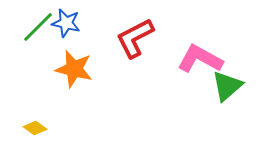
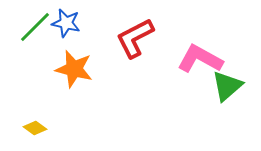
green line: moved 3 px left
